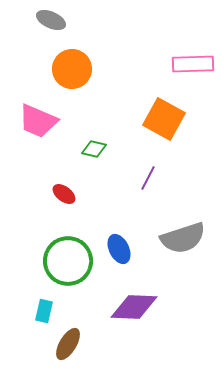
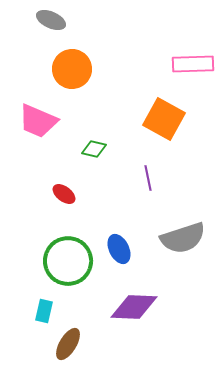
purple line: rotated 40 degrees counterclockwise
